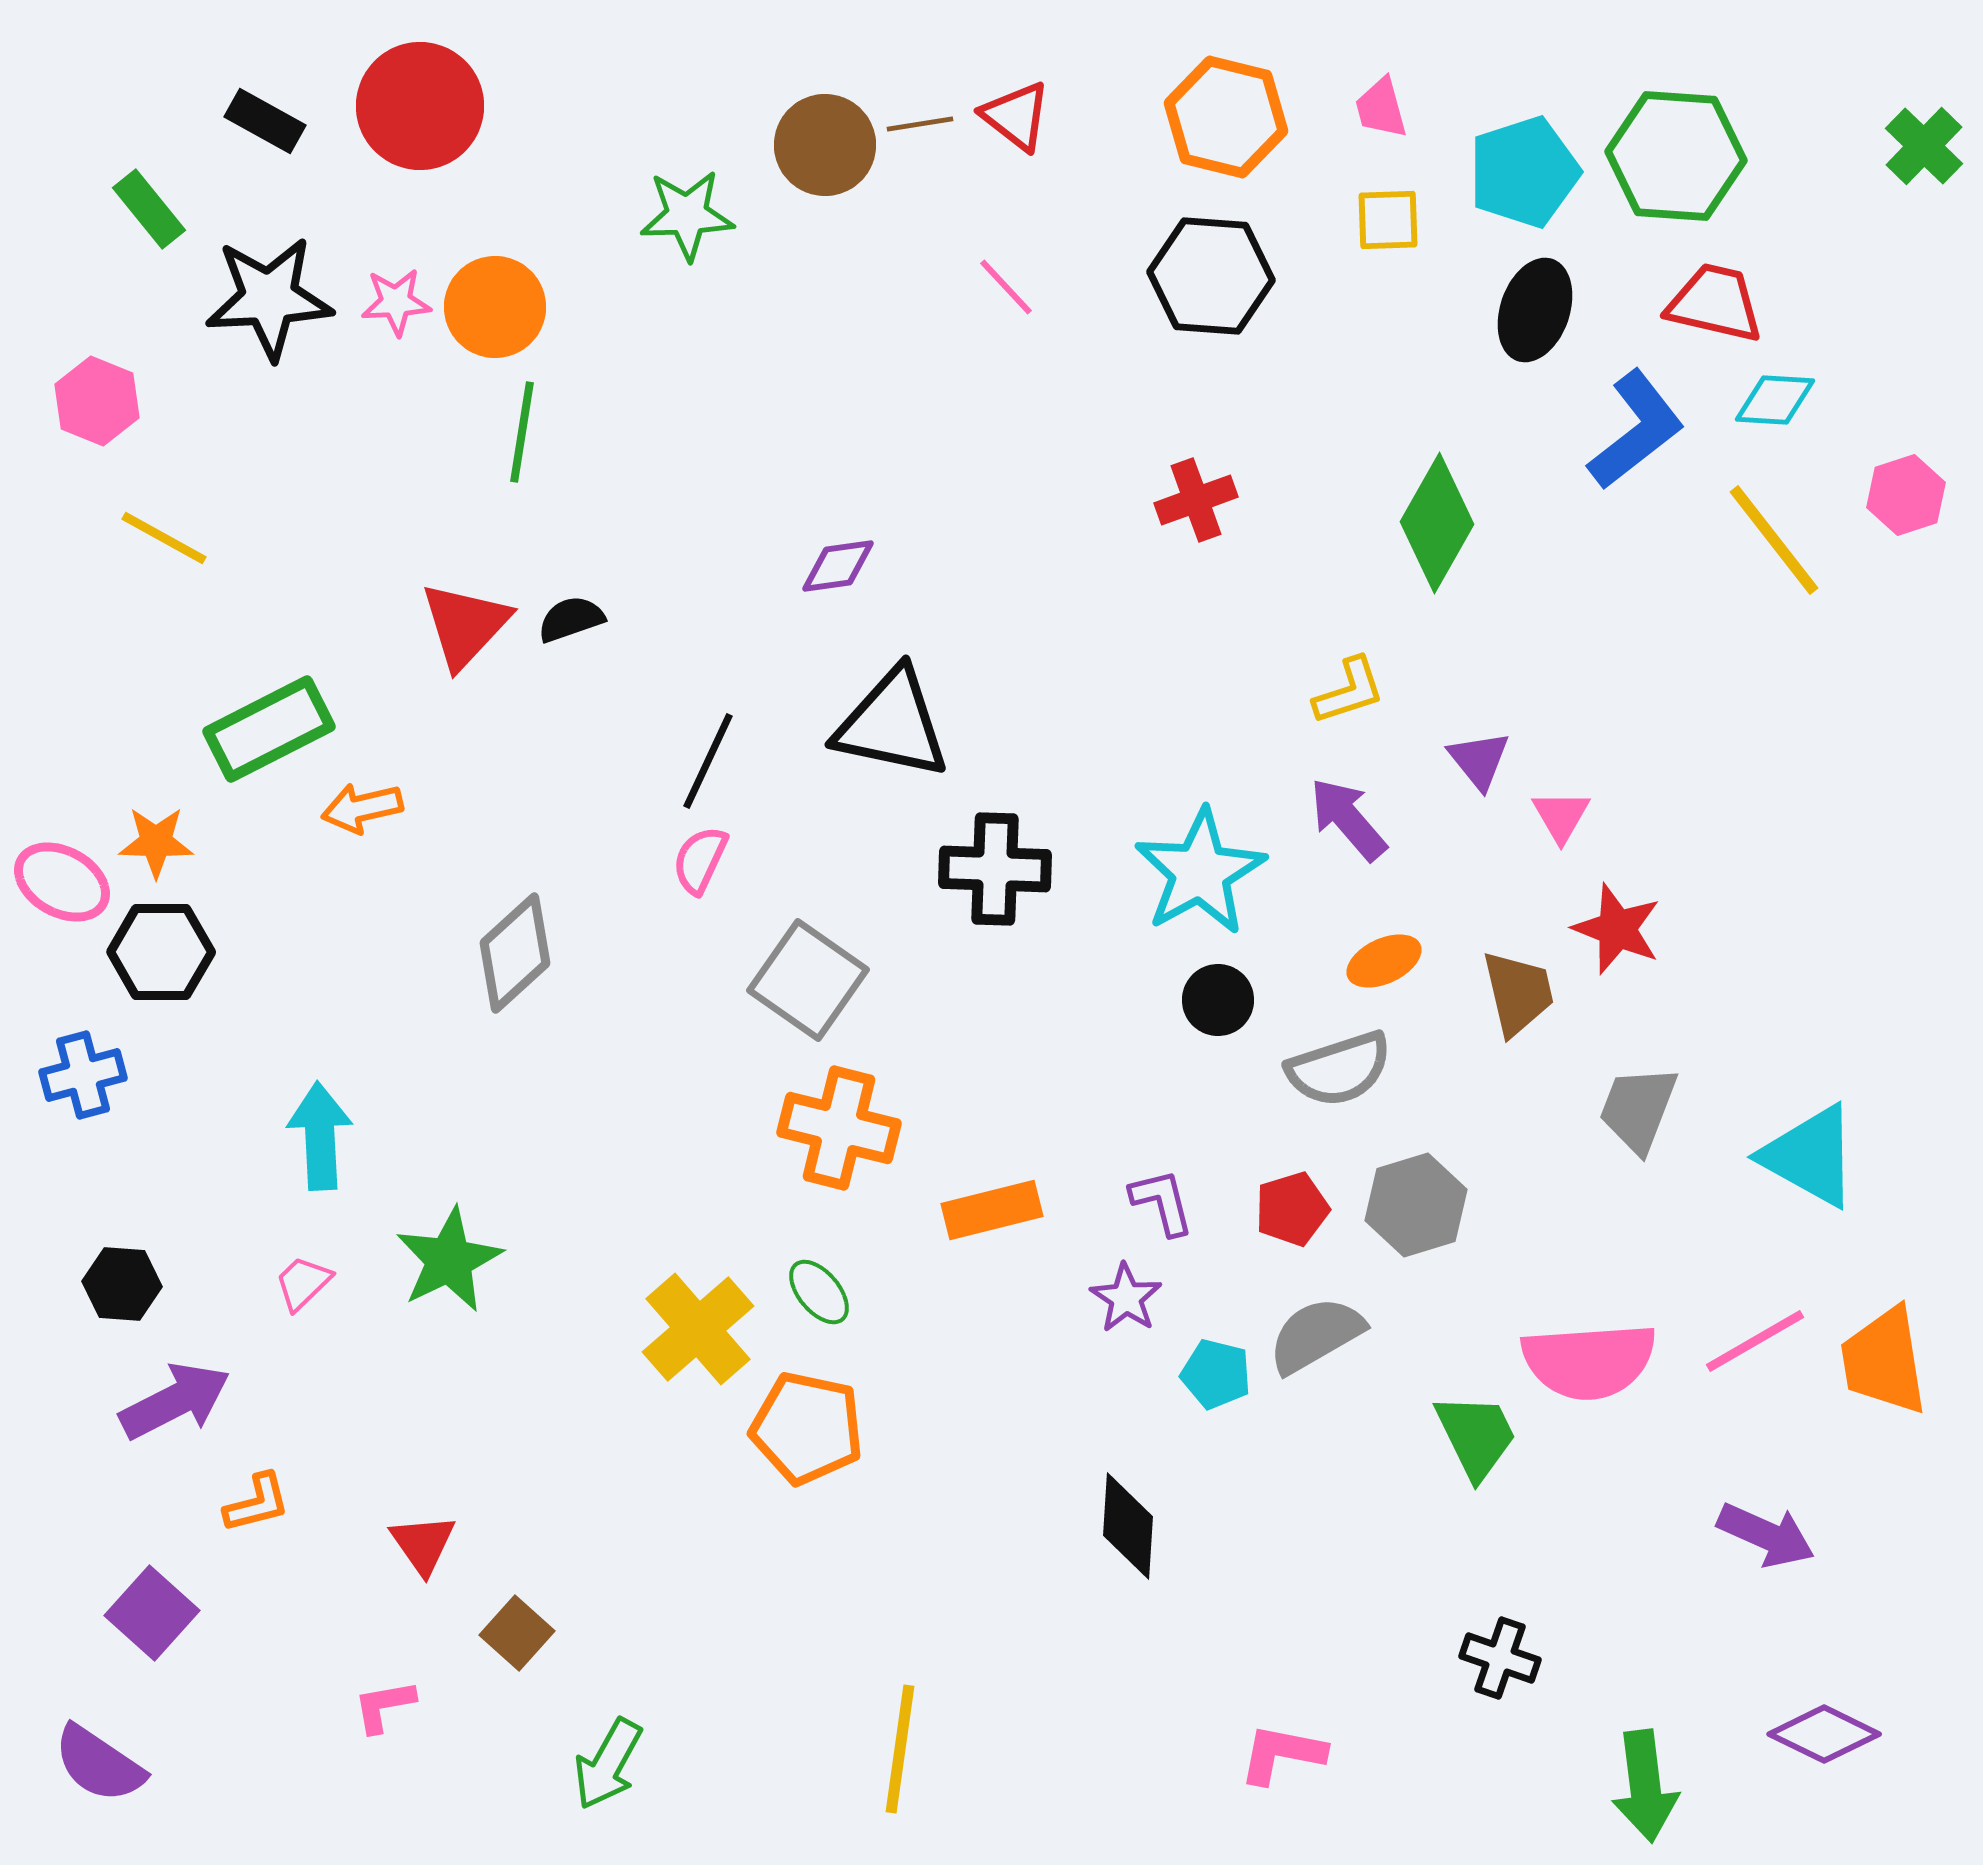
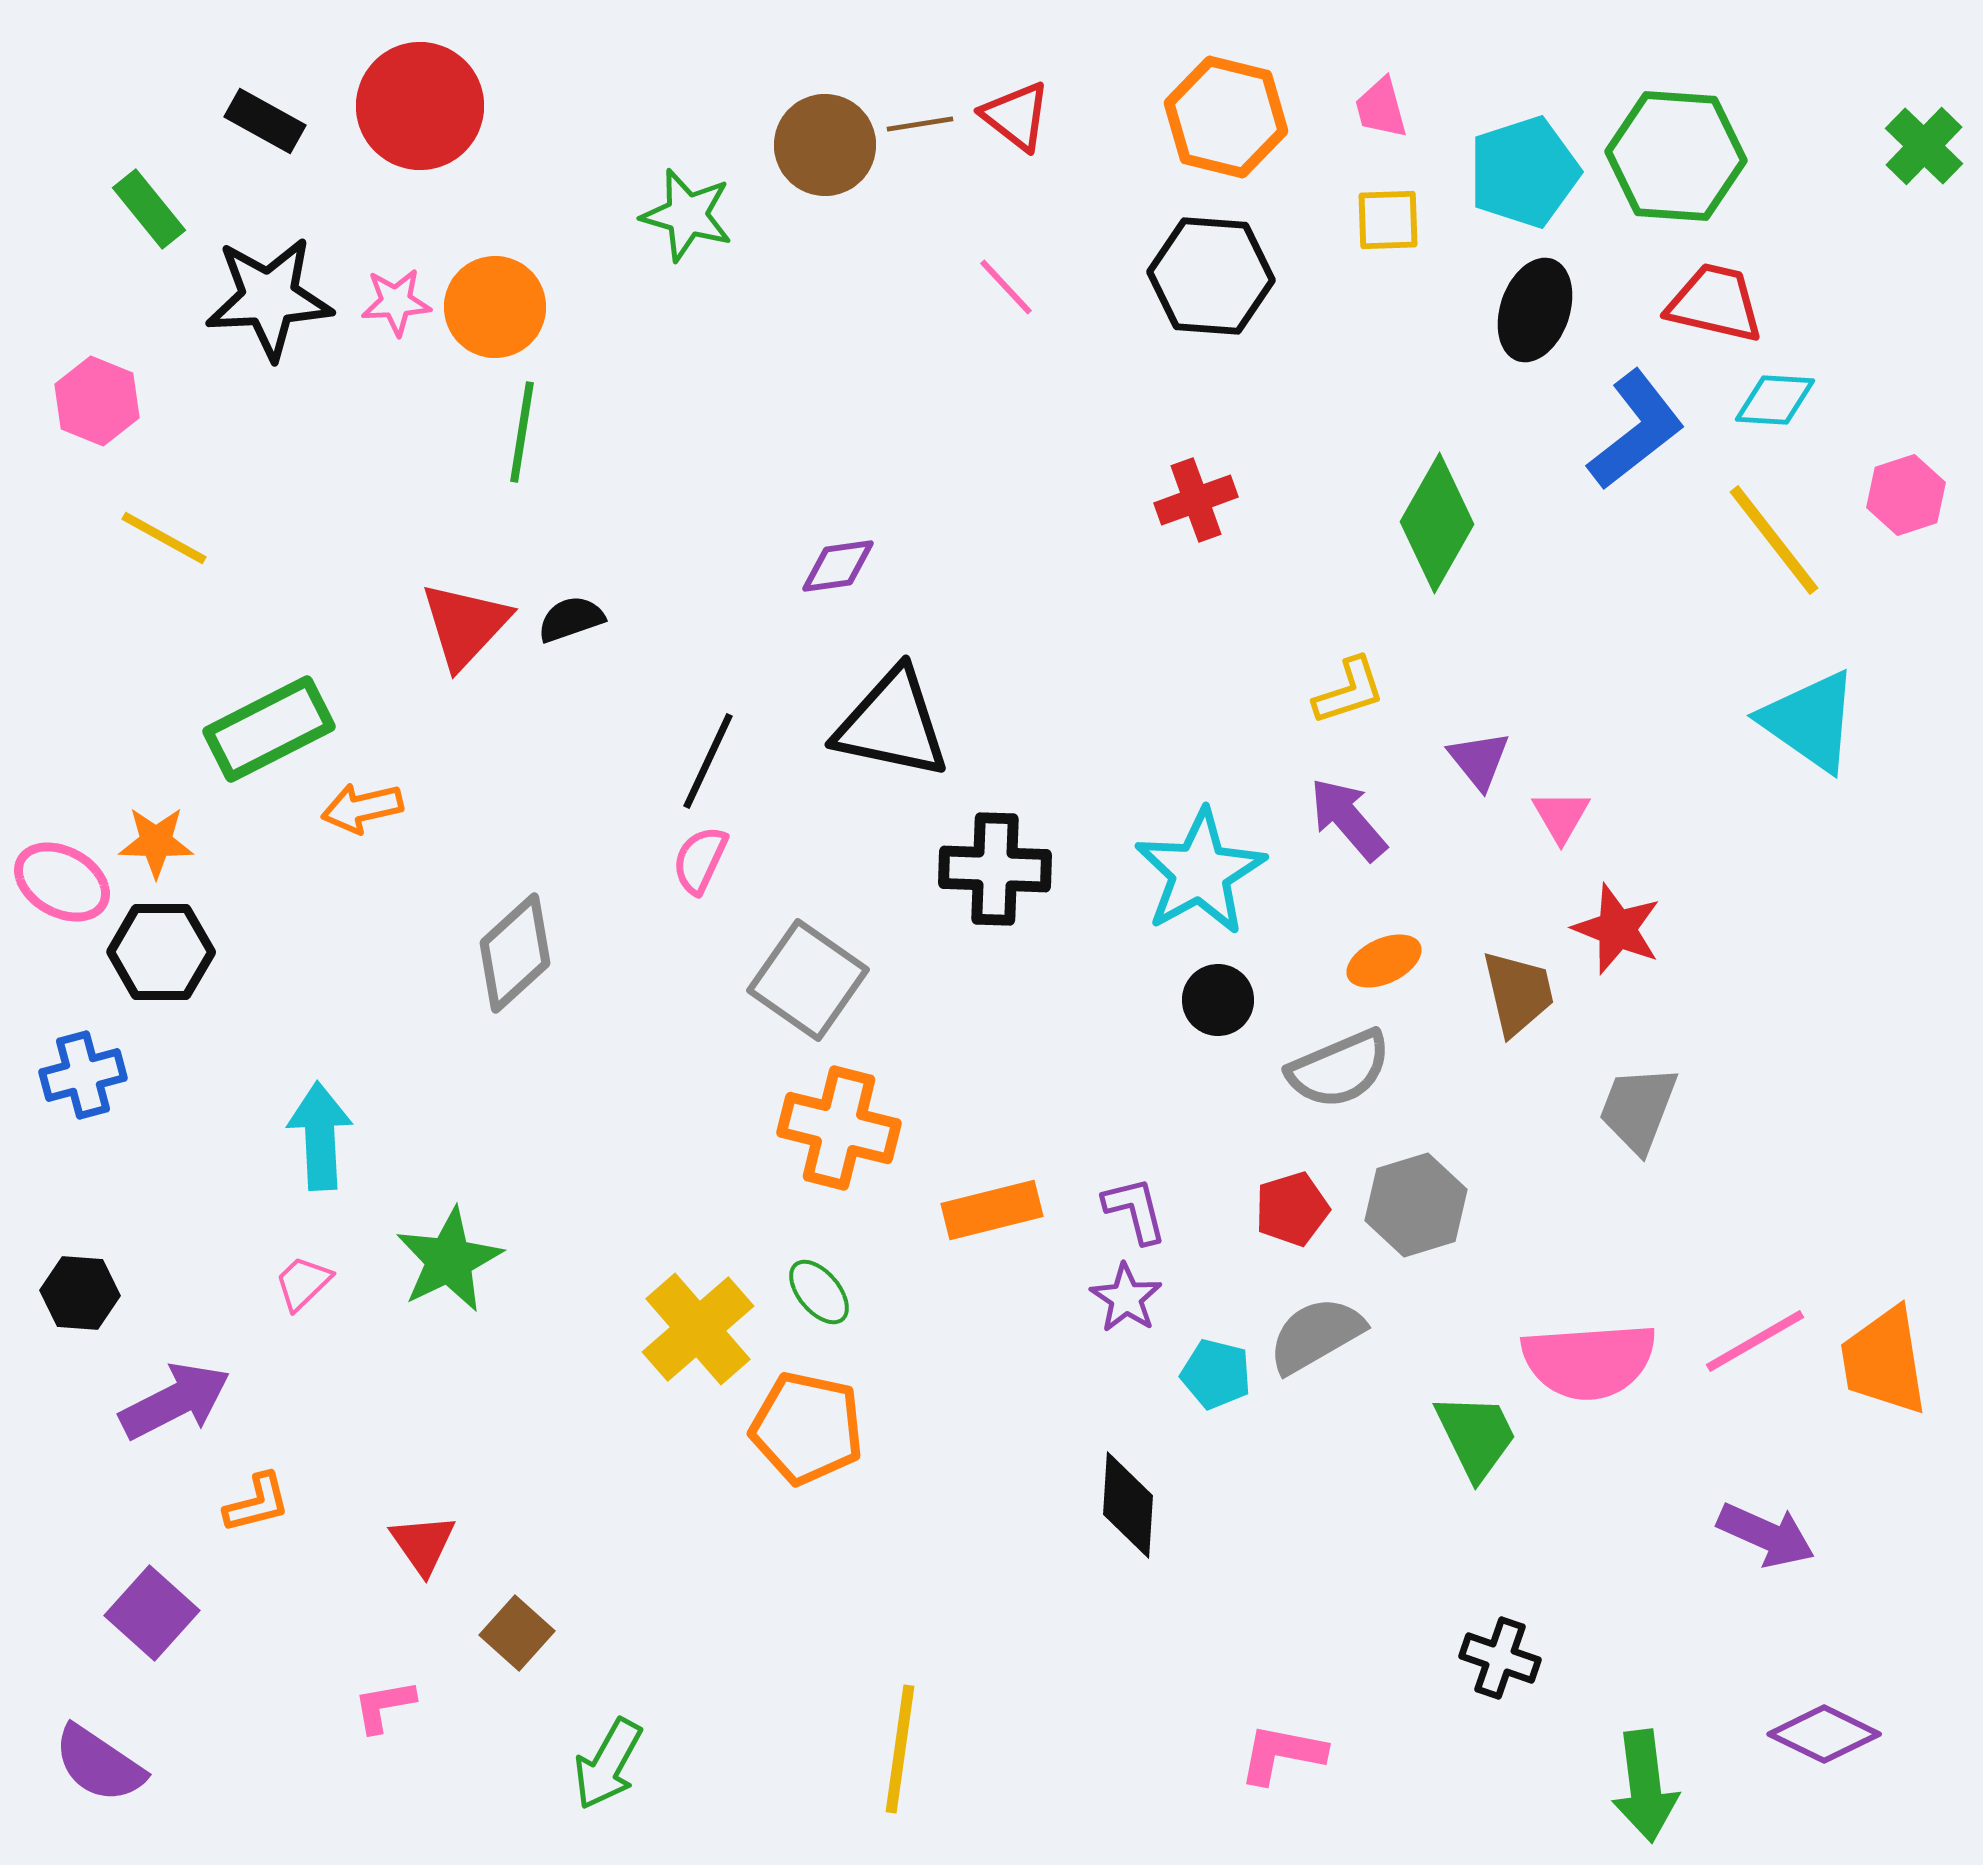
green star at (687, 215): rotated 18 degrees clockwise
gray semicircle at (1339, 1069): rotated 5 degrees counterclockwise
cyan triangle at (1810, 1156): moved 435 px up; rotated 6 degrees clockwise
purple L-shape at (1162, 1202): moved 27 px left, 8 px down
black hexagon at (122, 1284): moved 42 px left, 9 px down
black diamond at (1128, 1526): moved 21 px up
